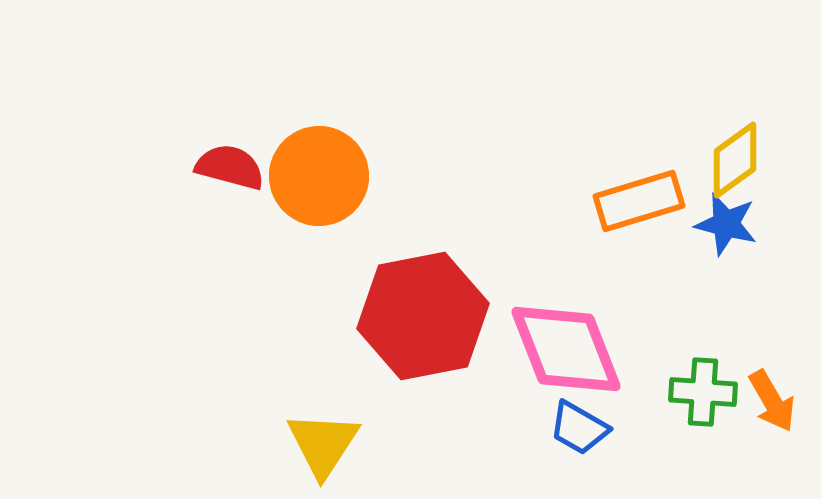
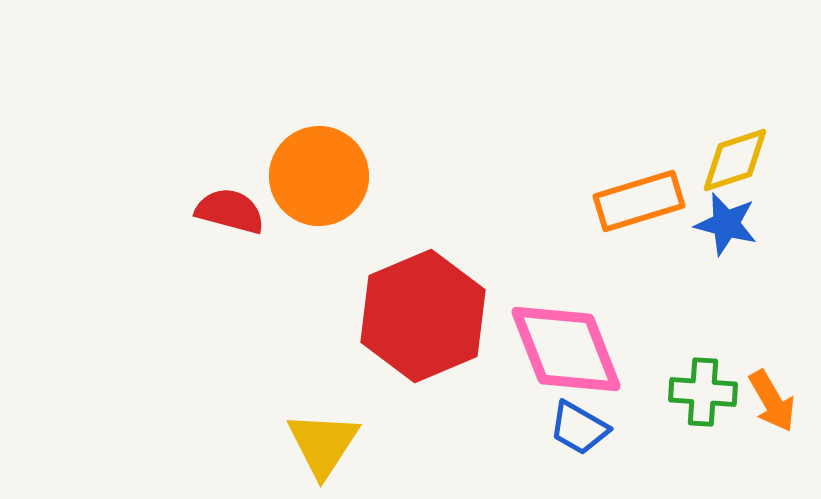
yellow diamond: rotated 18 degrees clockwise
red semicircle: moved 44 px down
red hexagon: rotated 12 degrees counterclockwise
